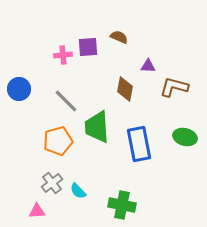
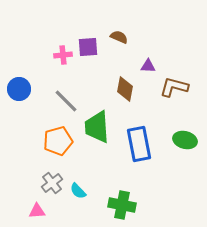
green ellipse: moved 3 px down
